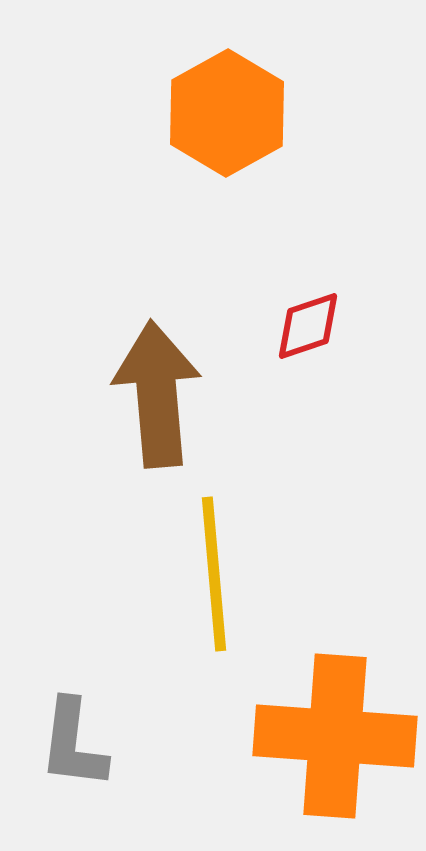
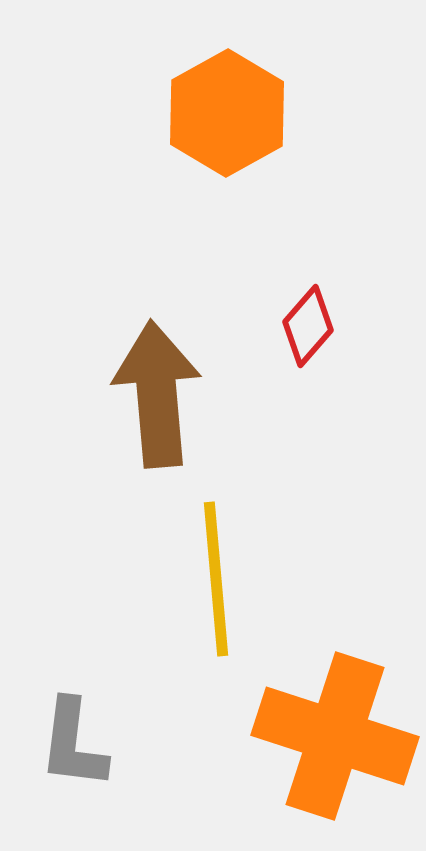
red diamond: rotated 30 degrees counterclockwise
yellow line: moved 2 px right, 5 px down
orange cross: rotated 14 degrees clockwise
